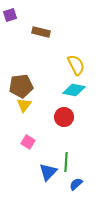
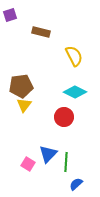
yellow semicircle: moved 2 px left, 9 px up
cyan diamond: moved 1 px right, 2 px down; rotated 15 degrees clockwise
pink square: moved 22 px down
blue triangle: moved 18 px up
